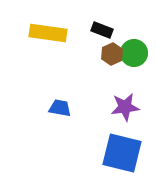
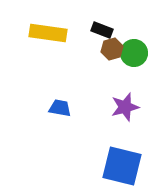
brown hexagon: moved 5 px up; rotated 10 degrees clockwise
purple star: rotated 8 degrees counterclockwise
blue square: moved 13 px down
